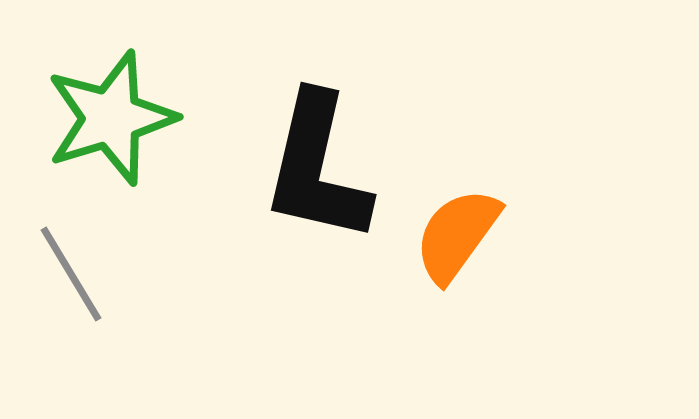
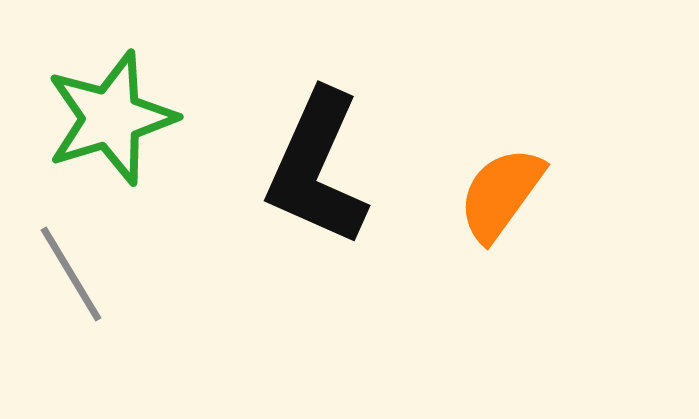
black L-shape: rotated 11 degrees clockwise
orange semicircle: moved 44 px right, 41 px up
